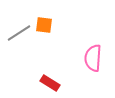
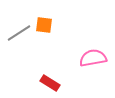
pink semicircle: rotated 76 degrees clockwise
